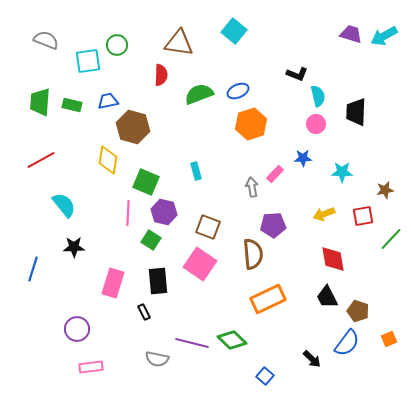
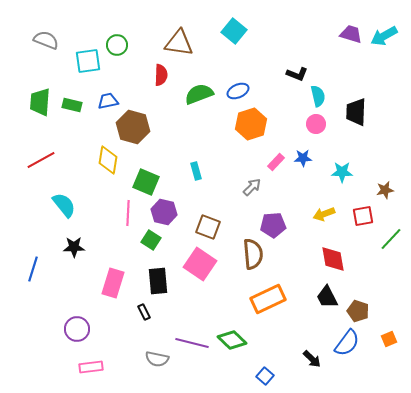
pink rectangle at (275, 174): moved 1 px right, 12 px up
gray arrow at (252, 187): rotated 54 degrees clockwise
